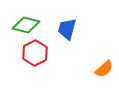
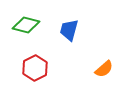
blue trapezoid: moved 2 px right, 1 px down
red hexagon: moved 15 px down
